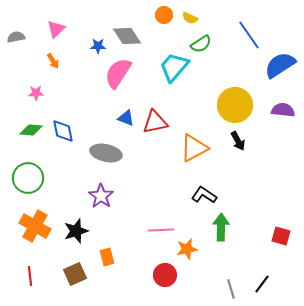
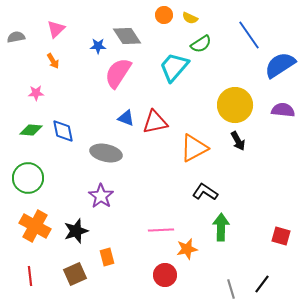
black L-shape: moved 1 px right, 3 px up
